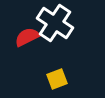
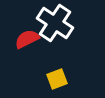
red semicircle: moved 2 px down
